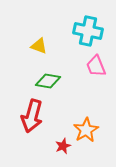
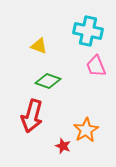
green diamond: rotated 10 degrees clockwise
red star: rotated 28 degrees counterclockwise
